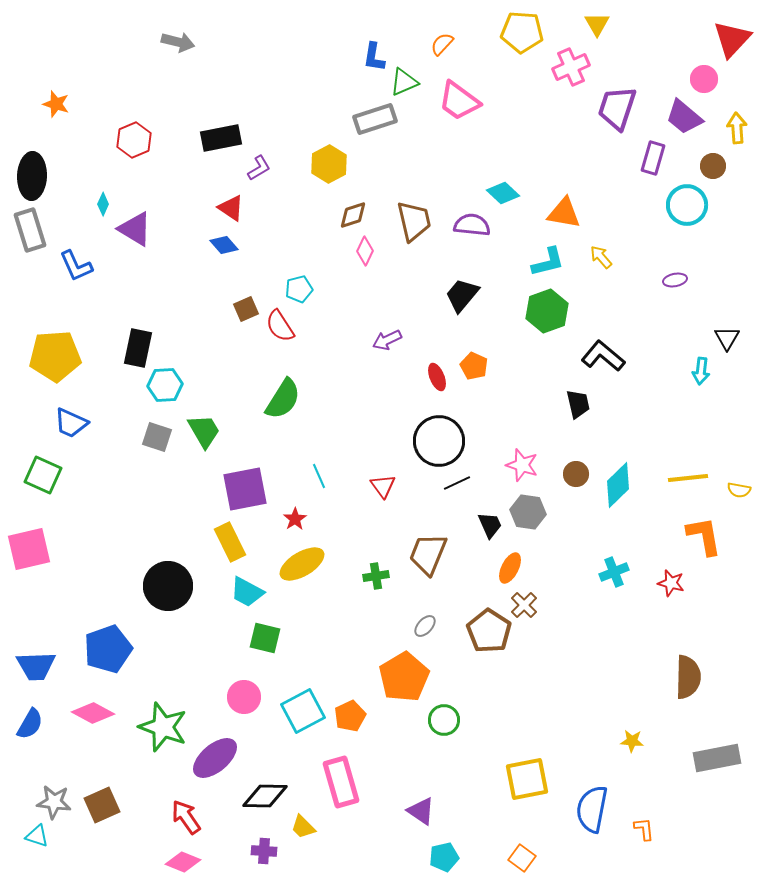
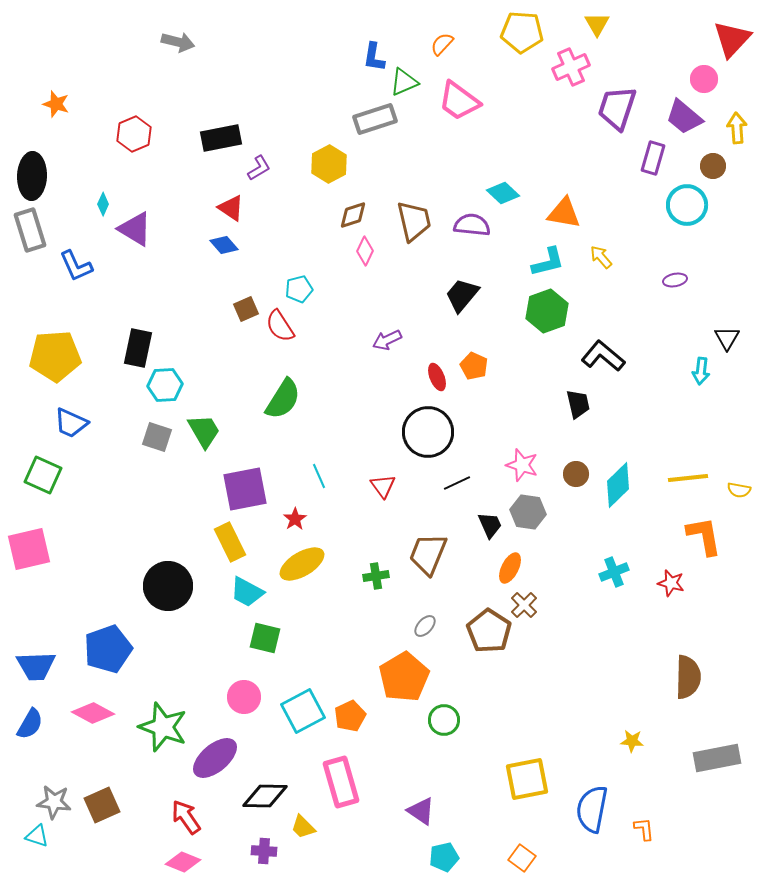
red hexagon at (134, 140): moved 6 px up
black circle at (439, 441): moved 11 px left, 9 px up
